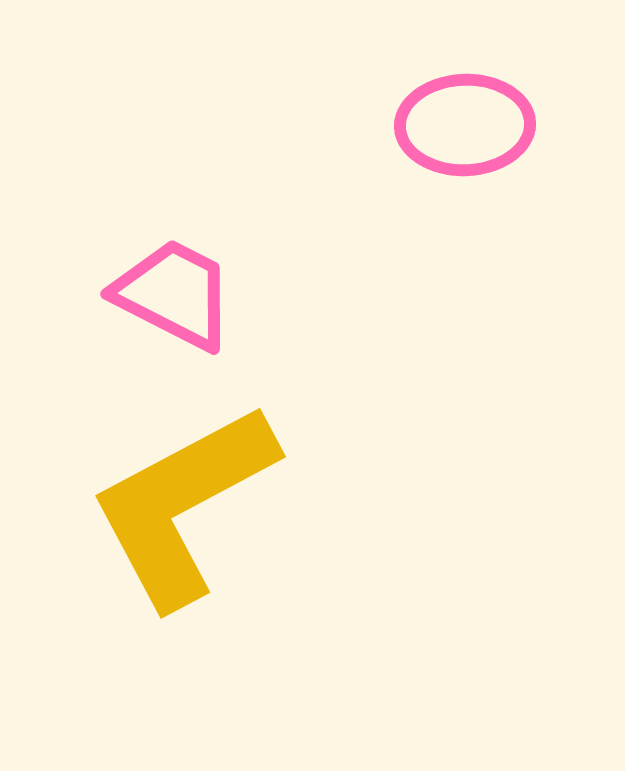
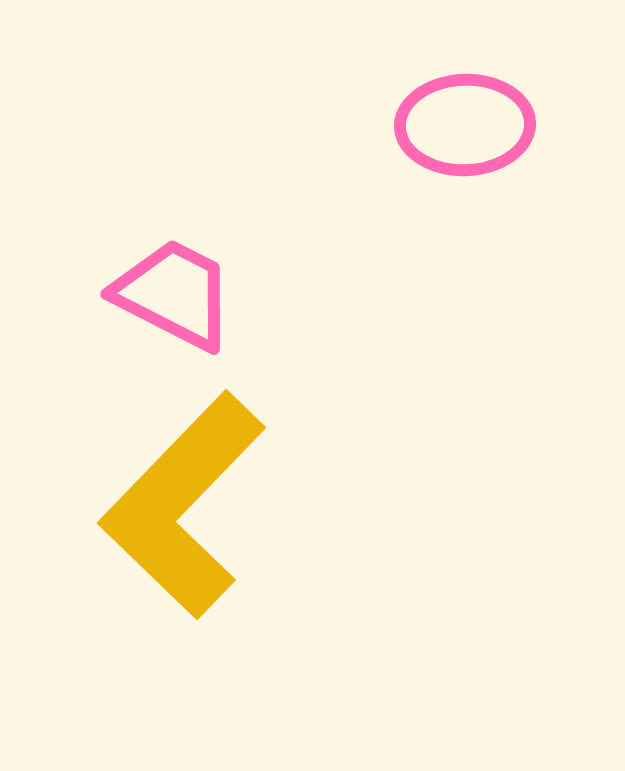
yellow L-shape: rotated 18 degrees counterclockwise
